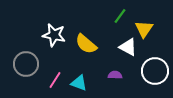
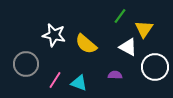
white circle: moved 4 px up
